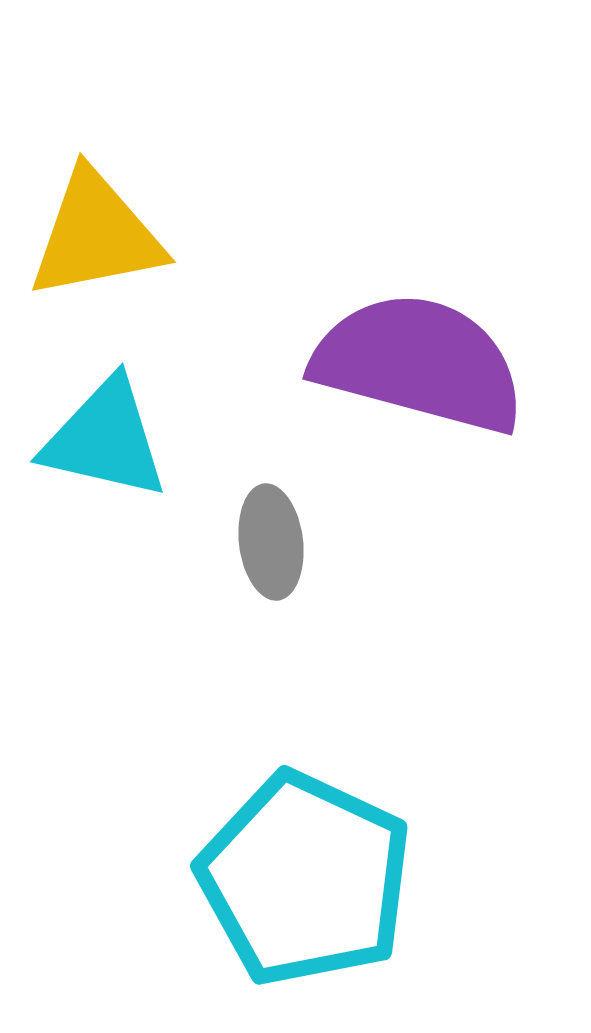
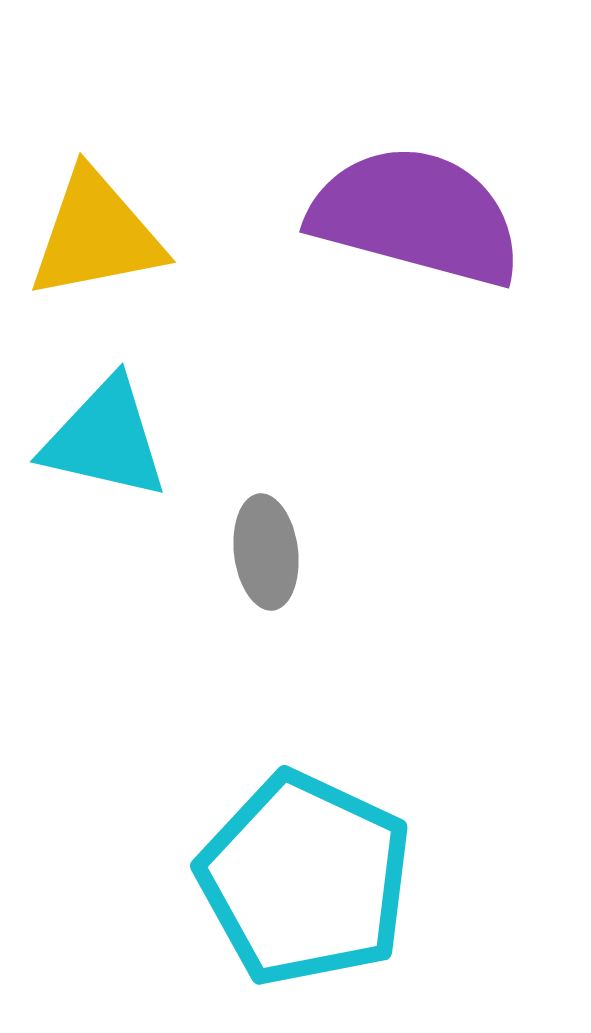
purple semicircle: moved 3 px left, 147 px up
gray ellipse: moved 5 px left, 10 px down
